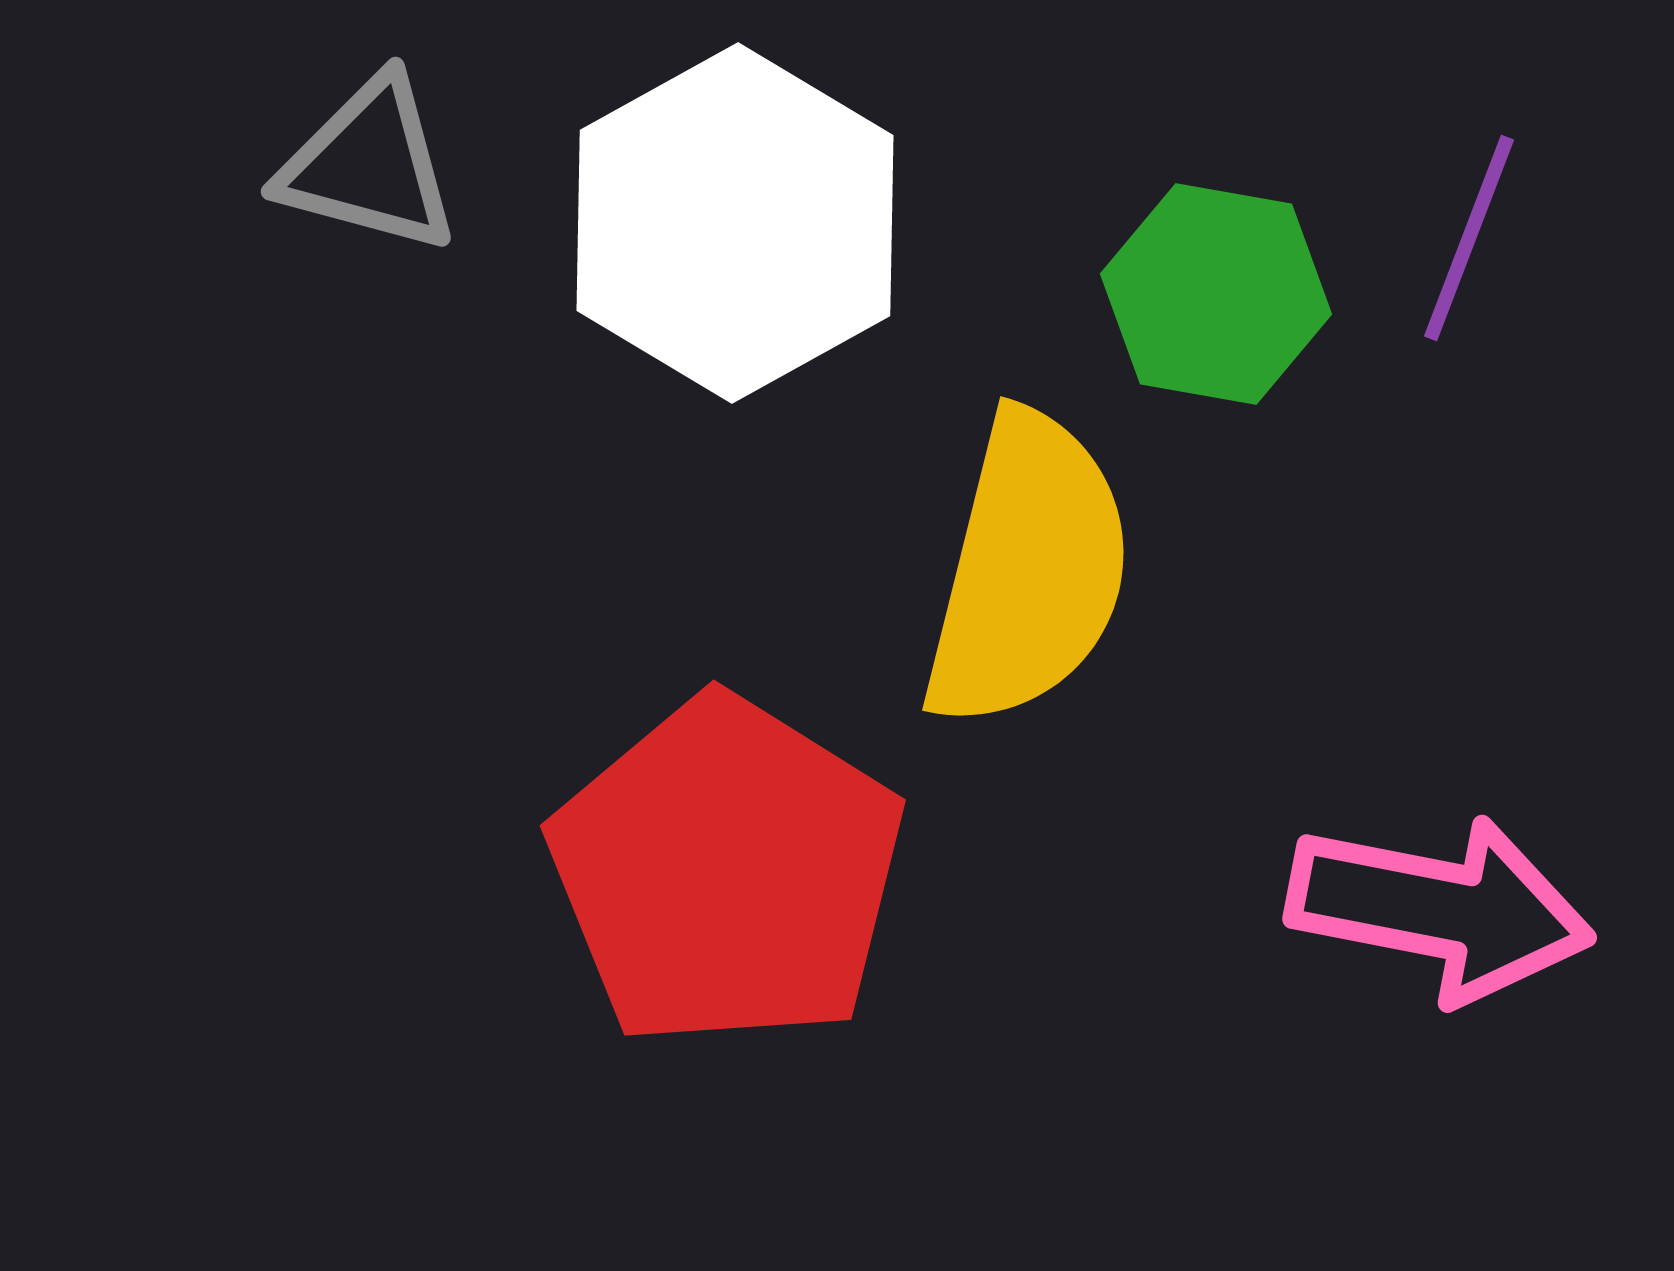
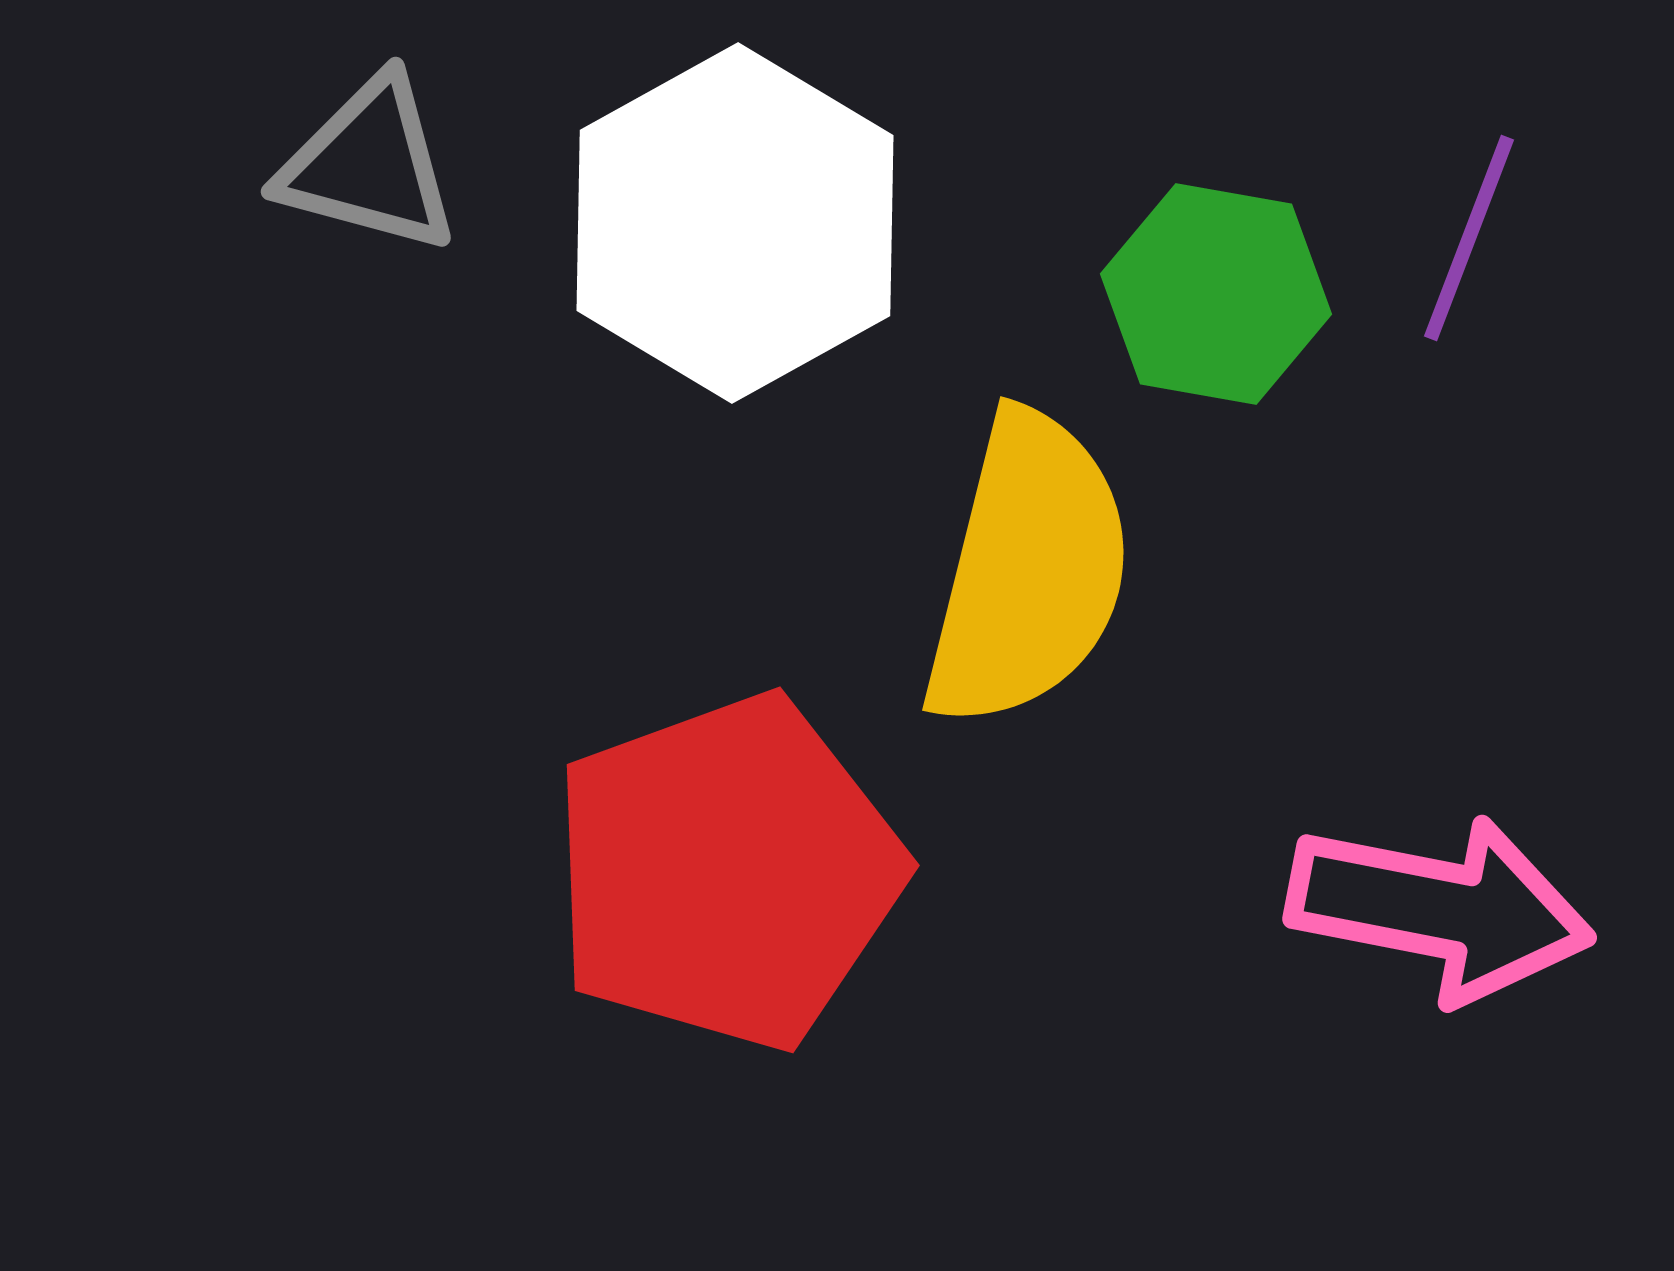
red pentagon: rotated 20 degrees clockwise
